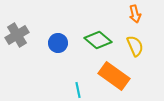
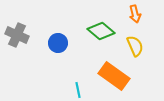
gray cross: rotated 35 degrees counterclockwise
green diamond: moved 3 px right, 9 px up
